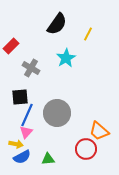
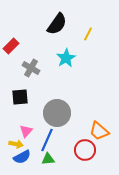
blue line: moved 20 px right, 25 px down
pink triangle: moved 1 px up
red circle: moved 1 px left, 1 px down
